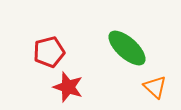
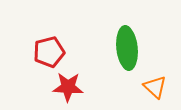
green ellipse: rotated 42 degrees clockwise
red star: rotated 16 degrees counterclockwise
